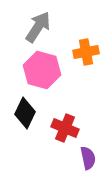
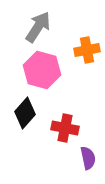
orange cross: moved 1 px right, 2 px up
black diamond: rotated 16 degrees clockwise
red cross: rotated 12 degrees counterclockwise
